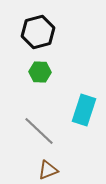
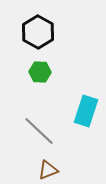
black hexagon: rotated 16 degrees counterclockwise
cyan rectangle: moved 2 px right, 1 px down
